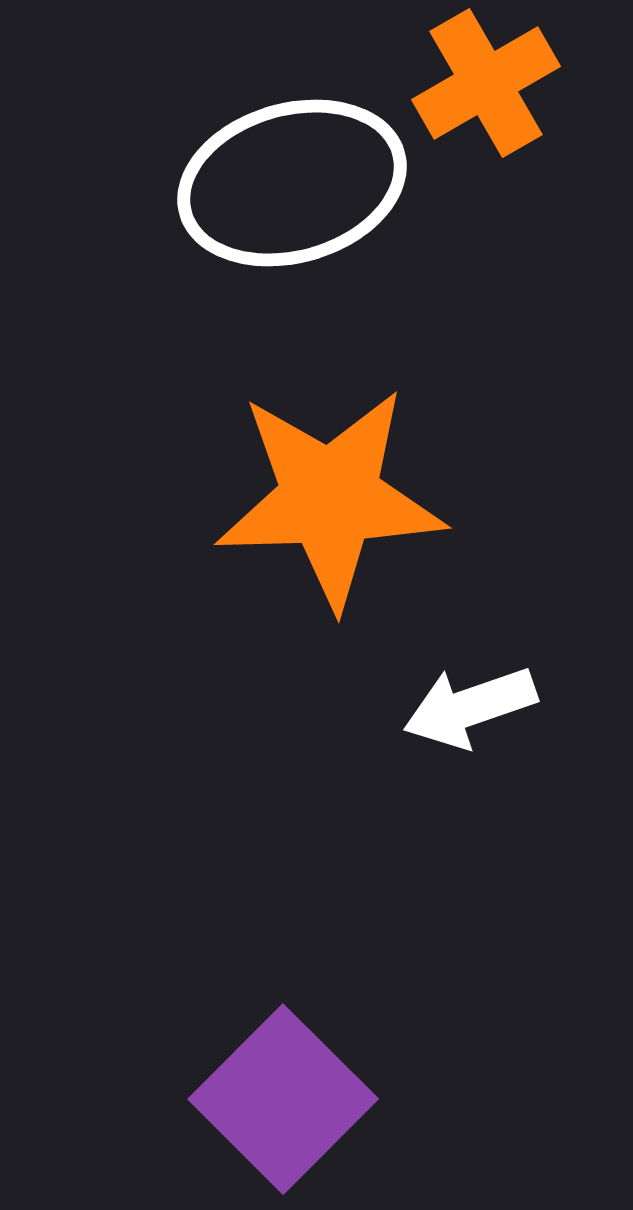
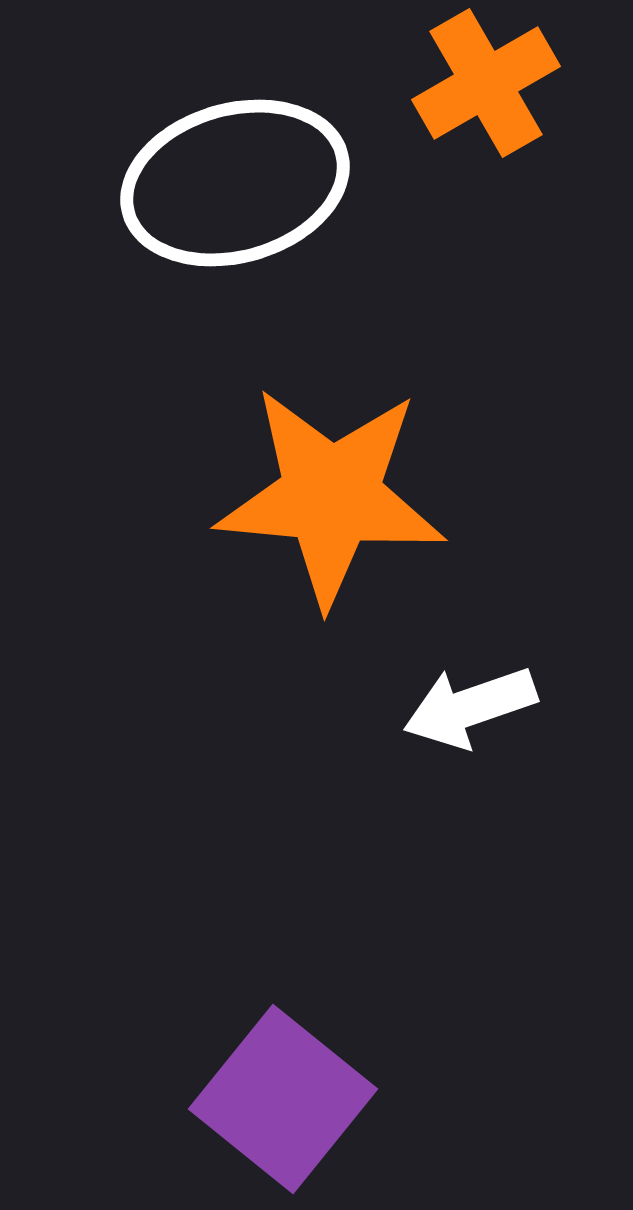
white ellipse: moved 57 px left
orange star: moved 1 px right, 2 px up; rotated 7 degrees clockwise
purple square: rotated 6 degrees counterclockwise
